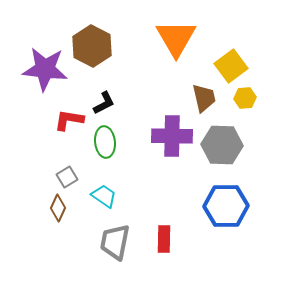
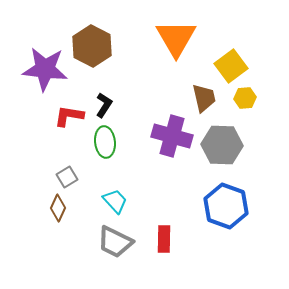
black L-shape: moved 2 px down; rotated 30 degrees counterclockwise
red L-shape: moved 4 px up
purple cross: rotated 15 degrees clockwise
cyan trapezoid: moved 11 px right, 5 px down; rotated 12 degrees clockwise
blue hexagon: rotated 21 degrees clockwise
gray trapezoid: rotated 75 degrees counterclockwise
